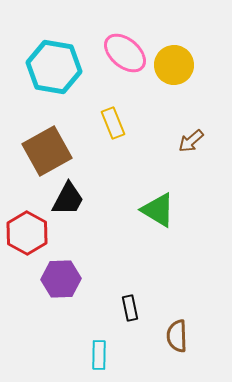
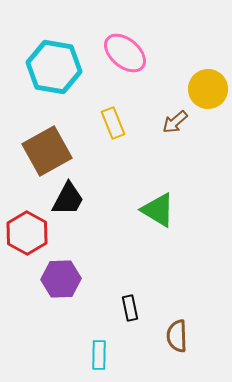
yellow circle: moved 34 px right, 24 px down
brown arrow: moved 16 px left, 19 px up
